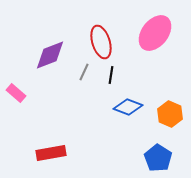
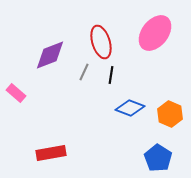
blue diamond: moved 2 px right, 1 px down
